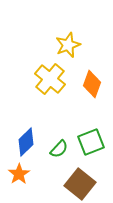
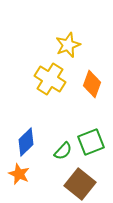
yellow cross: rotated 8 degrees counterclockwise
green semicircle: moved 4 px right, 2 px down
orange star: rotated 15 degrees counterclockwise
